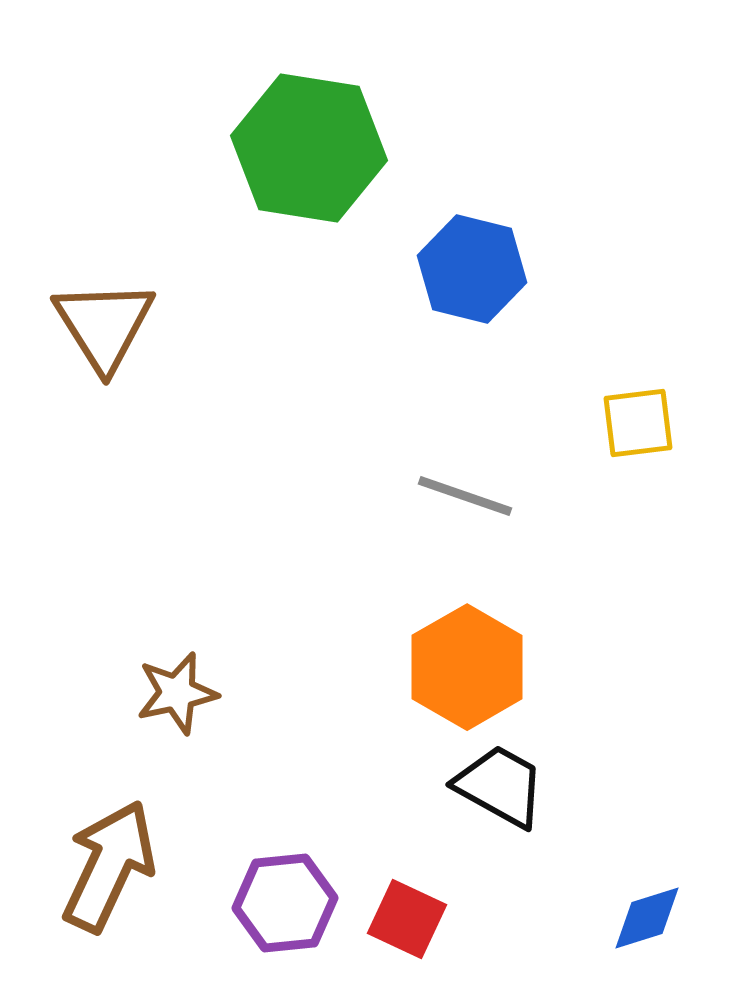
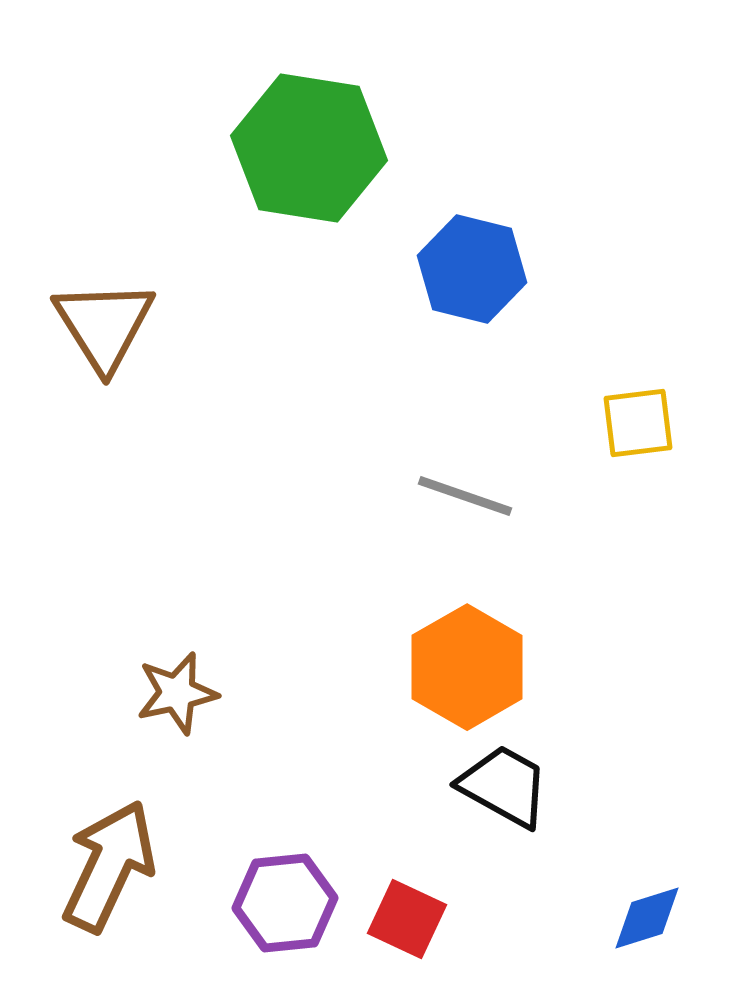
black trapezoid: moved 4 px right
